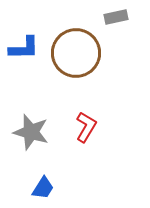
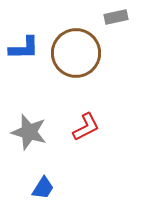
red L-shape: rotated 32 degrees clockwise
gray star: moved 2 px left
